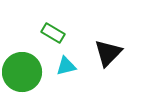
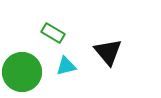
black triangle: moved 1 px up; rotated 24 degrees counterclockwise
